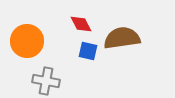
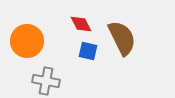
brown semicircle: rotated 72 degrees clockwise
